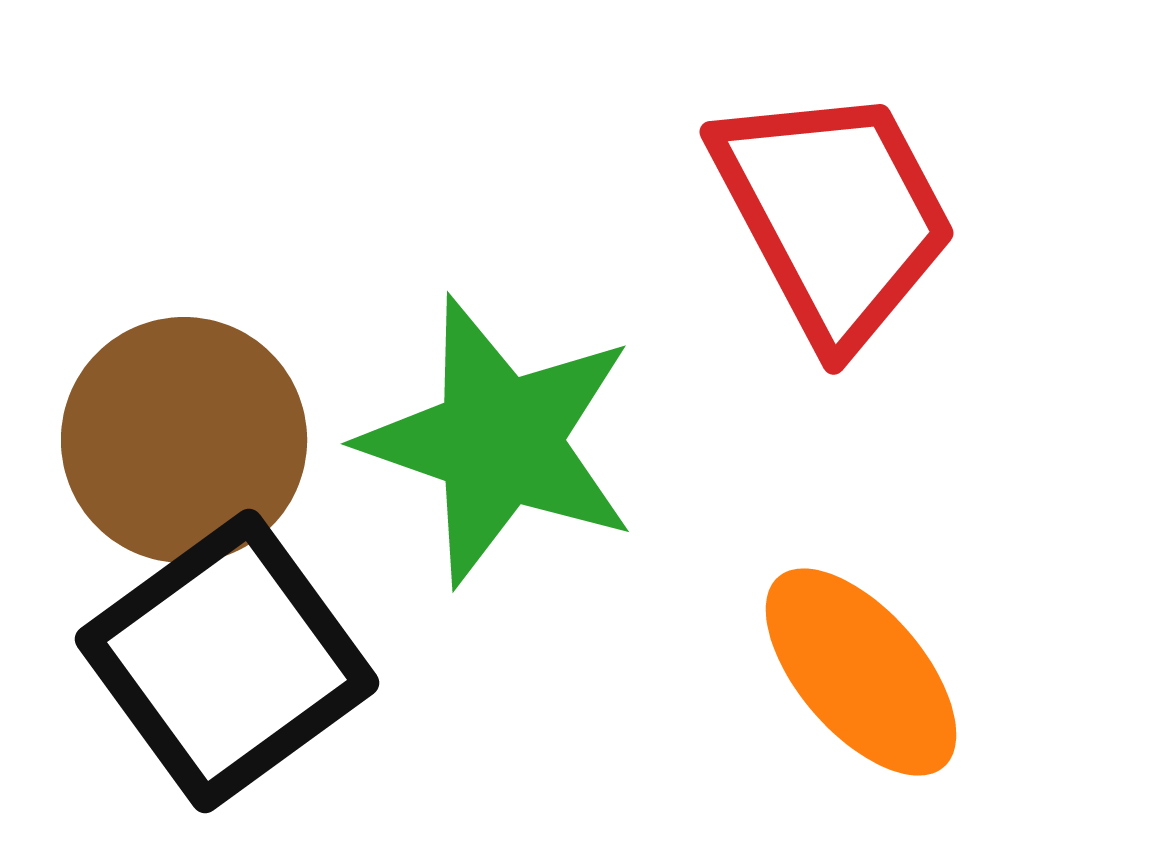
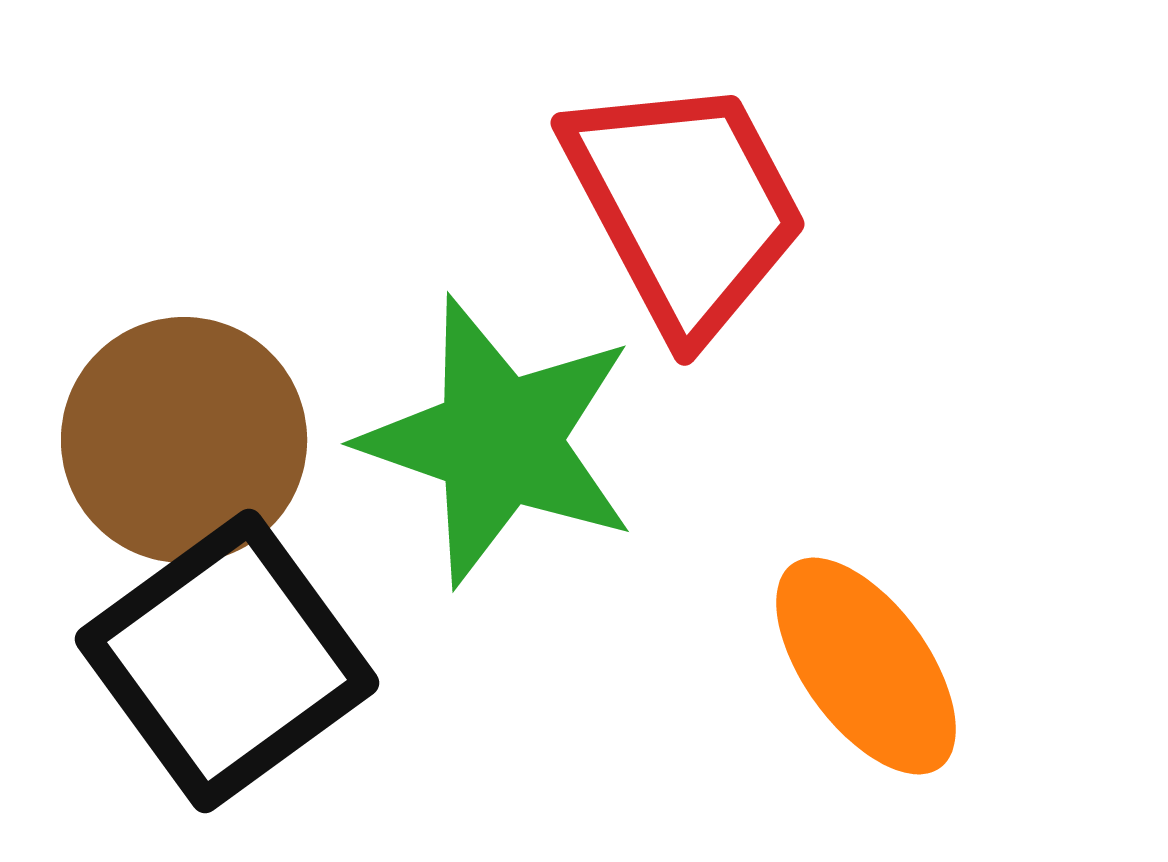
red trapezoid: moved 149 px left, 9 px up
orange ellipse: moved 5 px right, 6 px up; rotated 5 degrees clockwise
